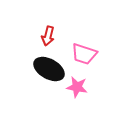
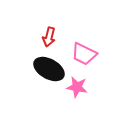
red arrow: moved 1 px right, 1 px down
pink trapezoid: rotated 8 degrees clockwise
